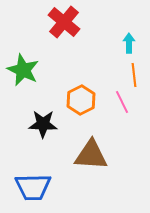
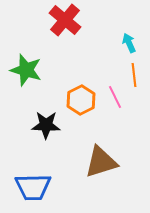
red cross: moved 1 px right, 2 px up
cyan arrow: rotated 24 degrees counterclockwise
green star: moved 3 px right; rotated 8 degrees counterclockwise
pink line: moved 7 px left, 5 px up
black star: moved 3 px right, 1 px down
brown triangle: moved 10 px right, 7 px down; rotated 21 degrees counterclockwise
